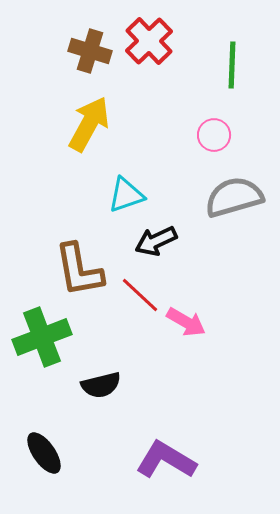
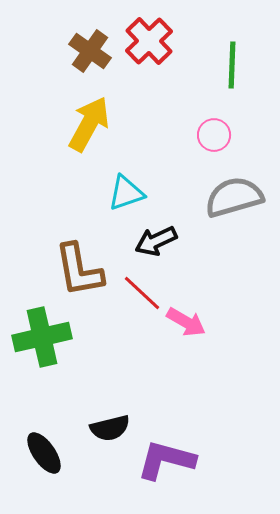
brown cross: rotated 18 degrees clockwise
cyan triangle: moved 2 px up
red line: moved 2 px right, 2 px up
green cross: rotated 8 degrees clockwise
black semicircle: moved 9 px right, 43 px down
purple L-shape: rotated 16 degrees counterclockwise
